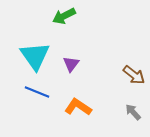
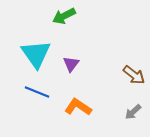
cyan triangle: moved 1 px right, 2 px up
gray arrow: rotated 90 degrees counterclockwise
